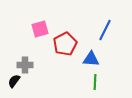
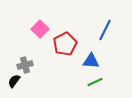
pink square: rotated 30 degrees counterclockwise
blue triangle: moved 2 px down
gray cross: rotated 14 degrees counterclockwise
green line: rotated 63 degrees clockwise
